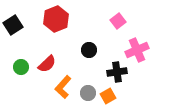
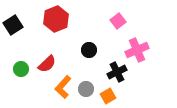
green circle: moved 2 px down
black cross: rotated 18 degrees counterclockwise
gray circle: moved 2 px left, 4 px up
